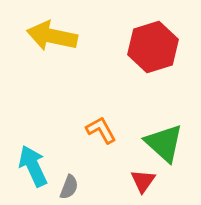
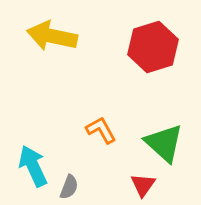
red triangle: moved 4 px down
